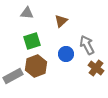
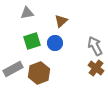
gray triangle: rotated 16 degrees counterclockwise
gray arrow: moved 8 px right, 1 px down
blue circle: moved 11 px left, 11 px up
brown hexagon: moved 3 px right, 7 px down
gray rectangle: moved 7 px up
